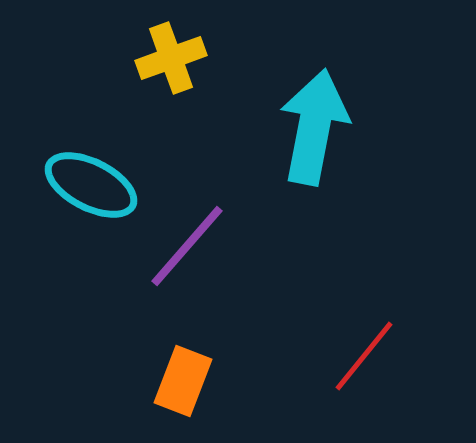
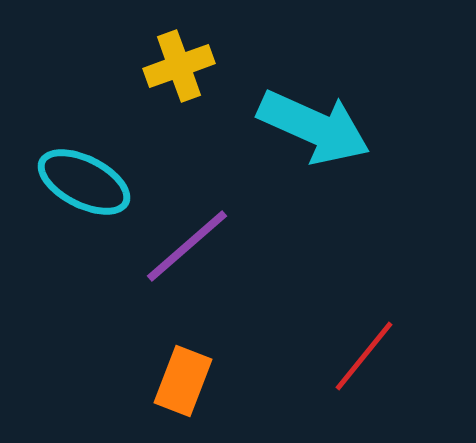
yellow cross: moved 8 px right, 8 px down
cyan arrow: rotated 103 degrees clockwise
cyan ellipse: moved 7 px left, 3 px up
purple line: rotated 8 degrees clockwise
